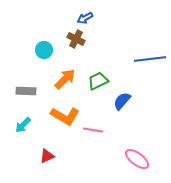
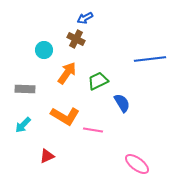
orange arrow: moved 2 px right, 6 px up; rotated 10 degrees counterclockwise
gray rectangle: moved 1 px left, 2 px up
blue semicircle: moved 2 px down; rotated 108 degrees clockwise
pink ellipse: moved 5 px down
